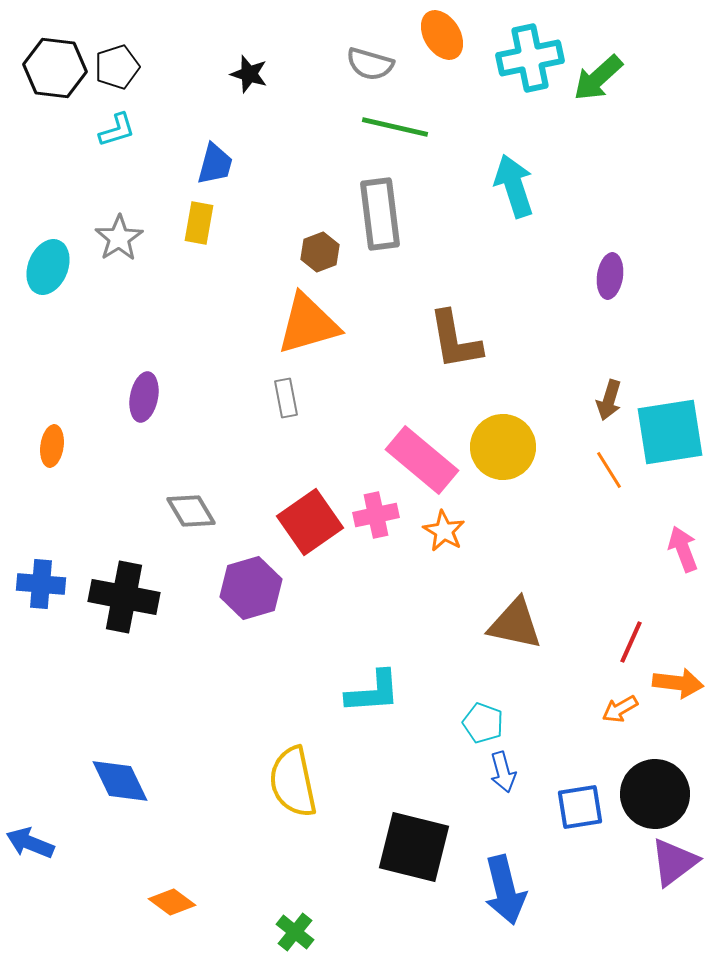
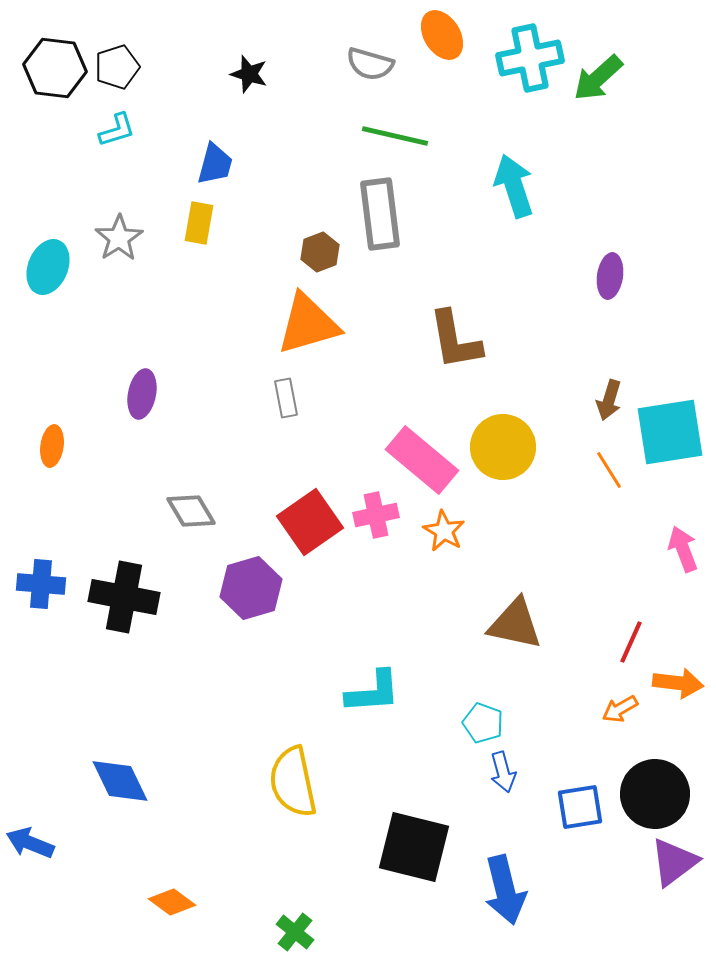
green line at (395, 127): moved 9 px down
purple ellipse at (144, 397): moved 2 px left, 3 px up
